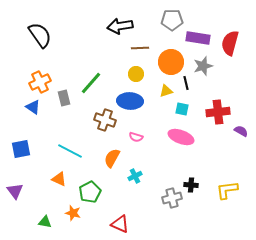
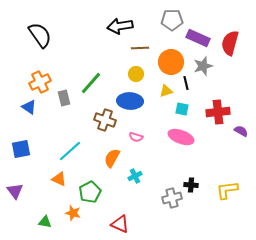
purple rectangle: rotated 15 degrees clockwise
blue triangle: moved 4 px left
cyan line: rotated 70 degrees counterclockwise
